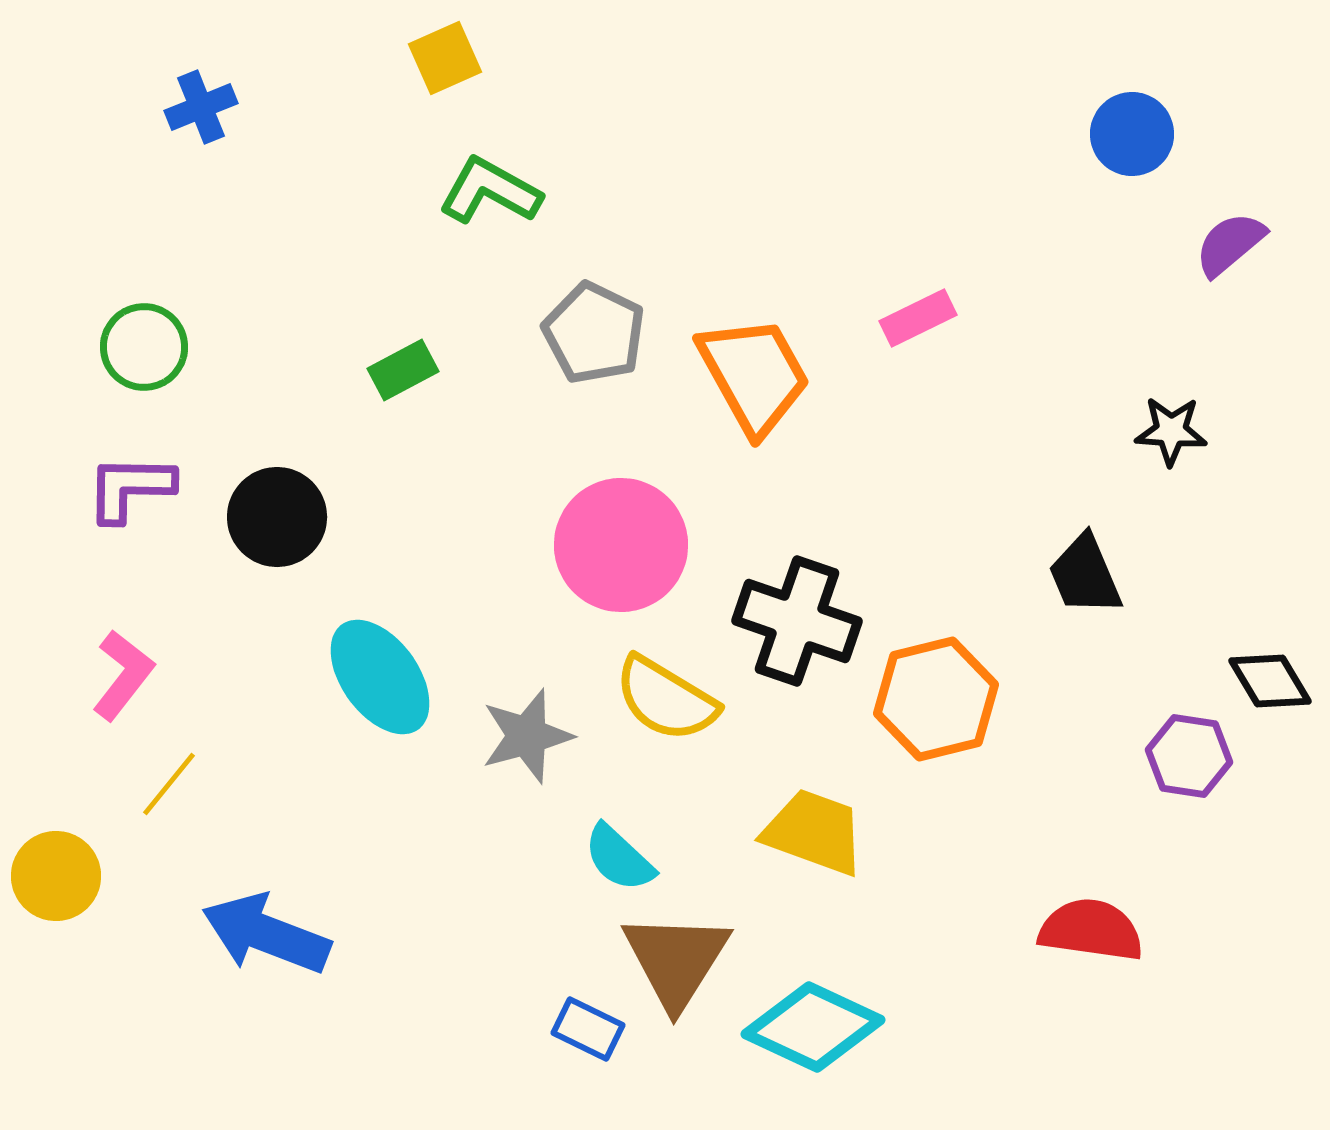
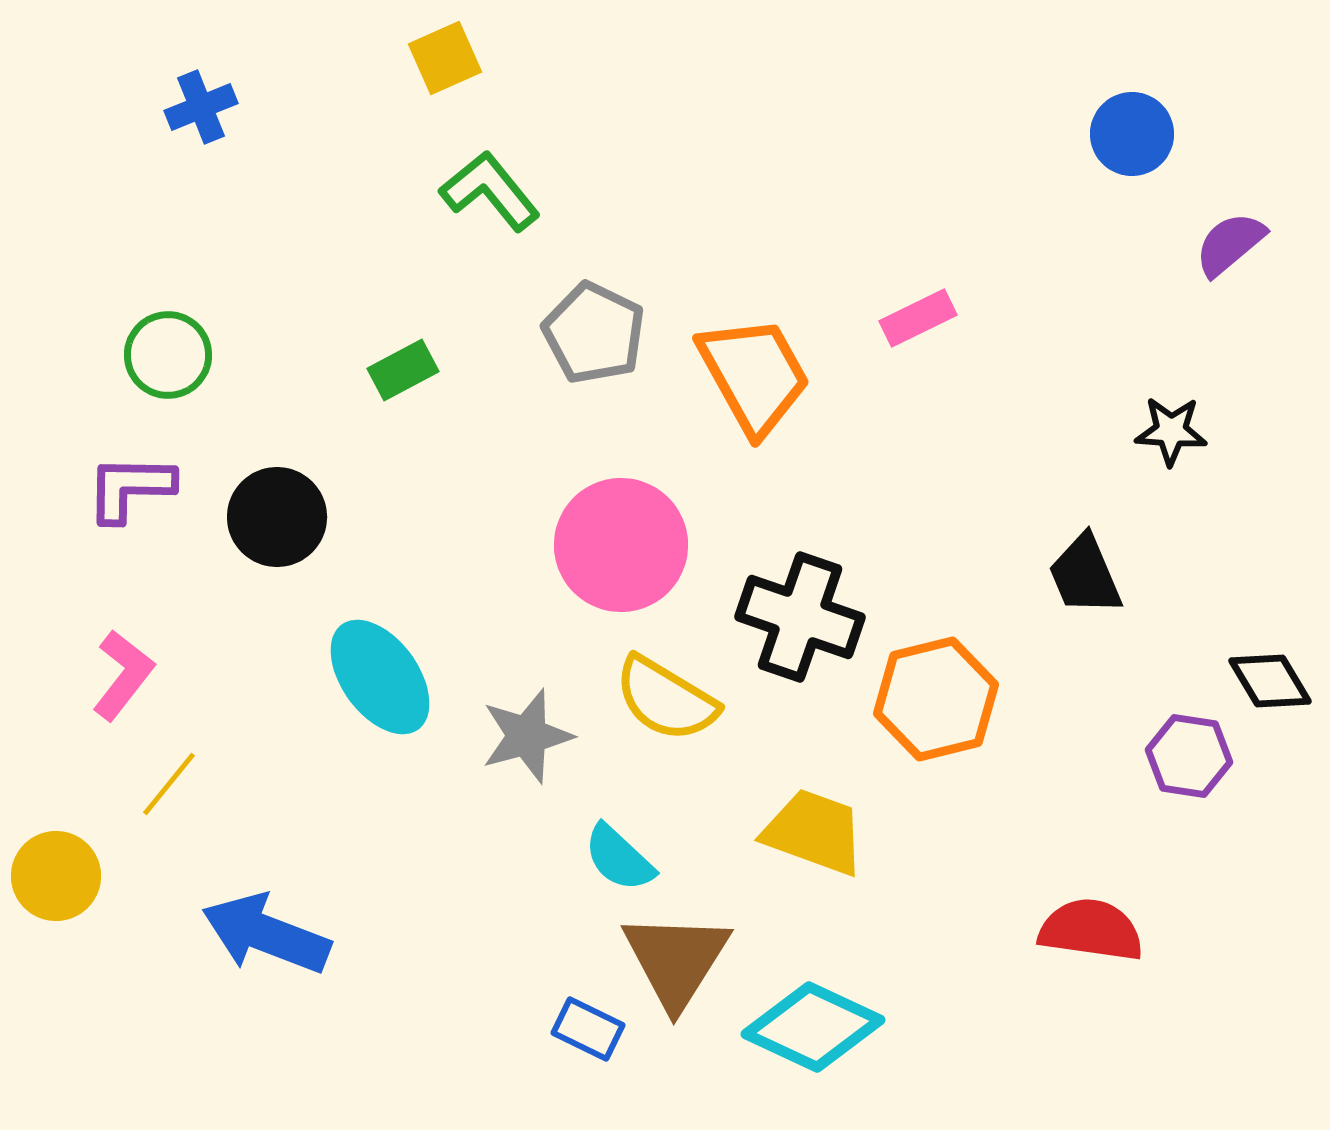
green L-shape: rotated 22 degrees clockwise
green circle: moved 24 px right, 8 px down
black cross: moved 3 px right, 4 px up
